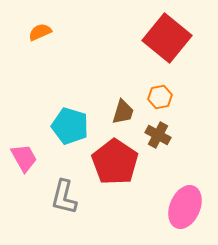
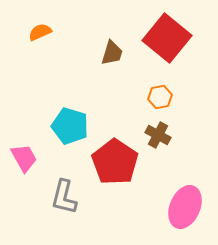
brown trapezoid: moved 11 px left, 59 px up
